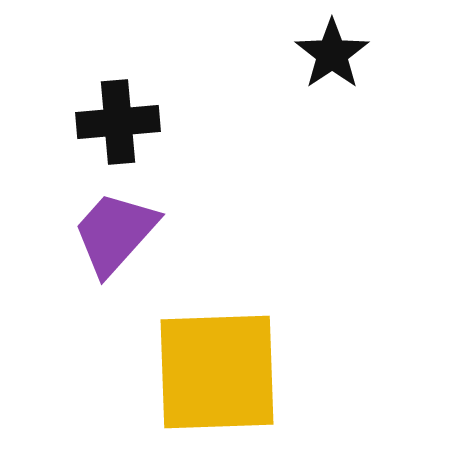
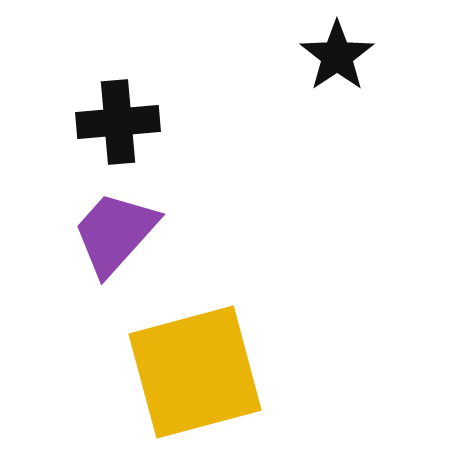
black star: moved 5 px right, 2 px down
yellow square: moved 22 px left; rotated 13 degrees counterclockwise
